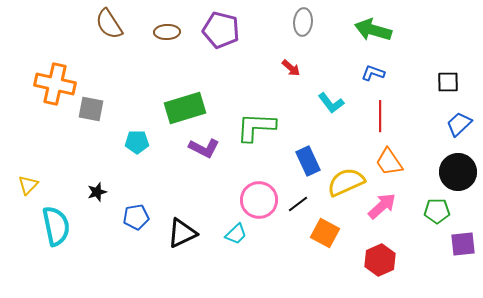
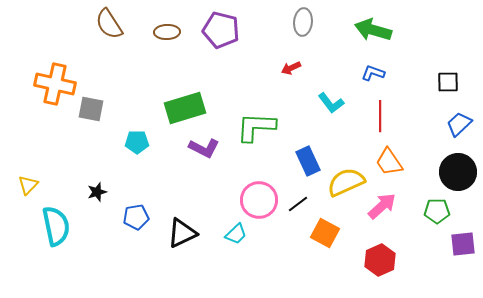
red arrow: rotated 114 degrees clockwise
